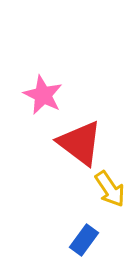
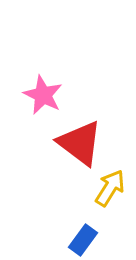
yellow arrow: moved 1 px up; rotated 114 degrees counterclockwise
blue rectangle: moved 1 px left
